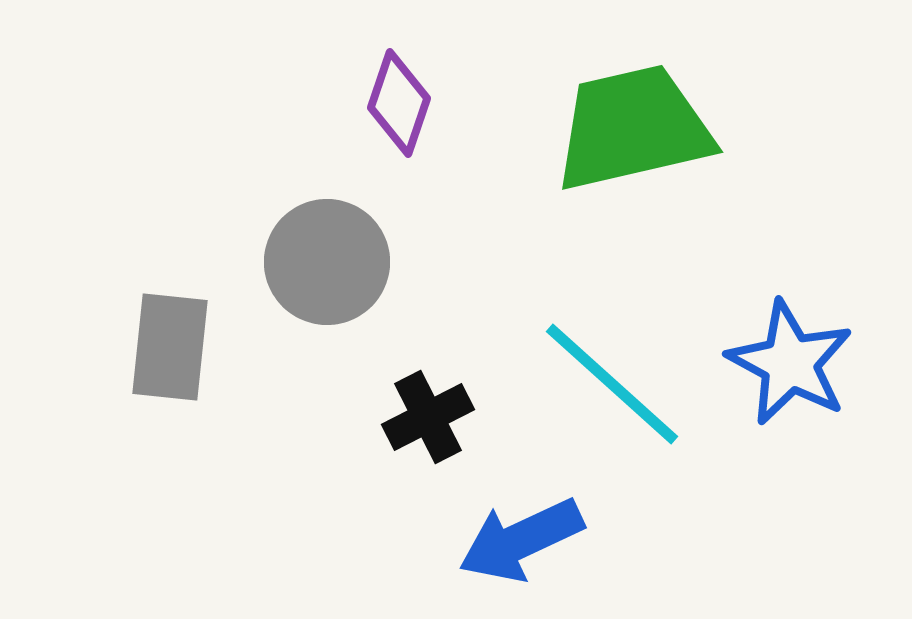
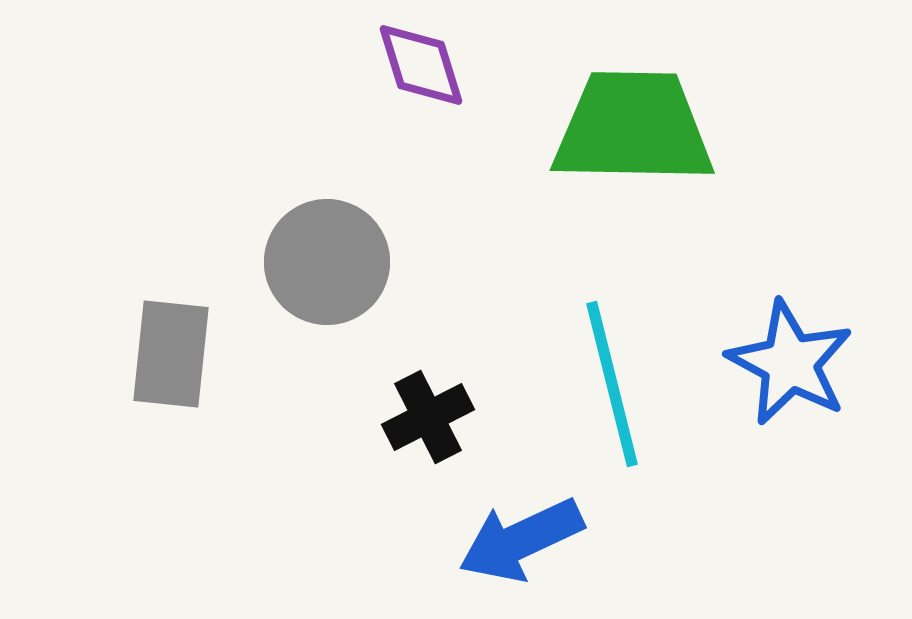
purple diamond: moved 22 px right, 38 px up; rotated 36 degrees counterclockwise
green trapezoid: rotated 14 degrees clockwise
gray rectangle: moved 1 px right, 7 px down
cyan line: rotated 34 degrees clockwise
